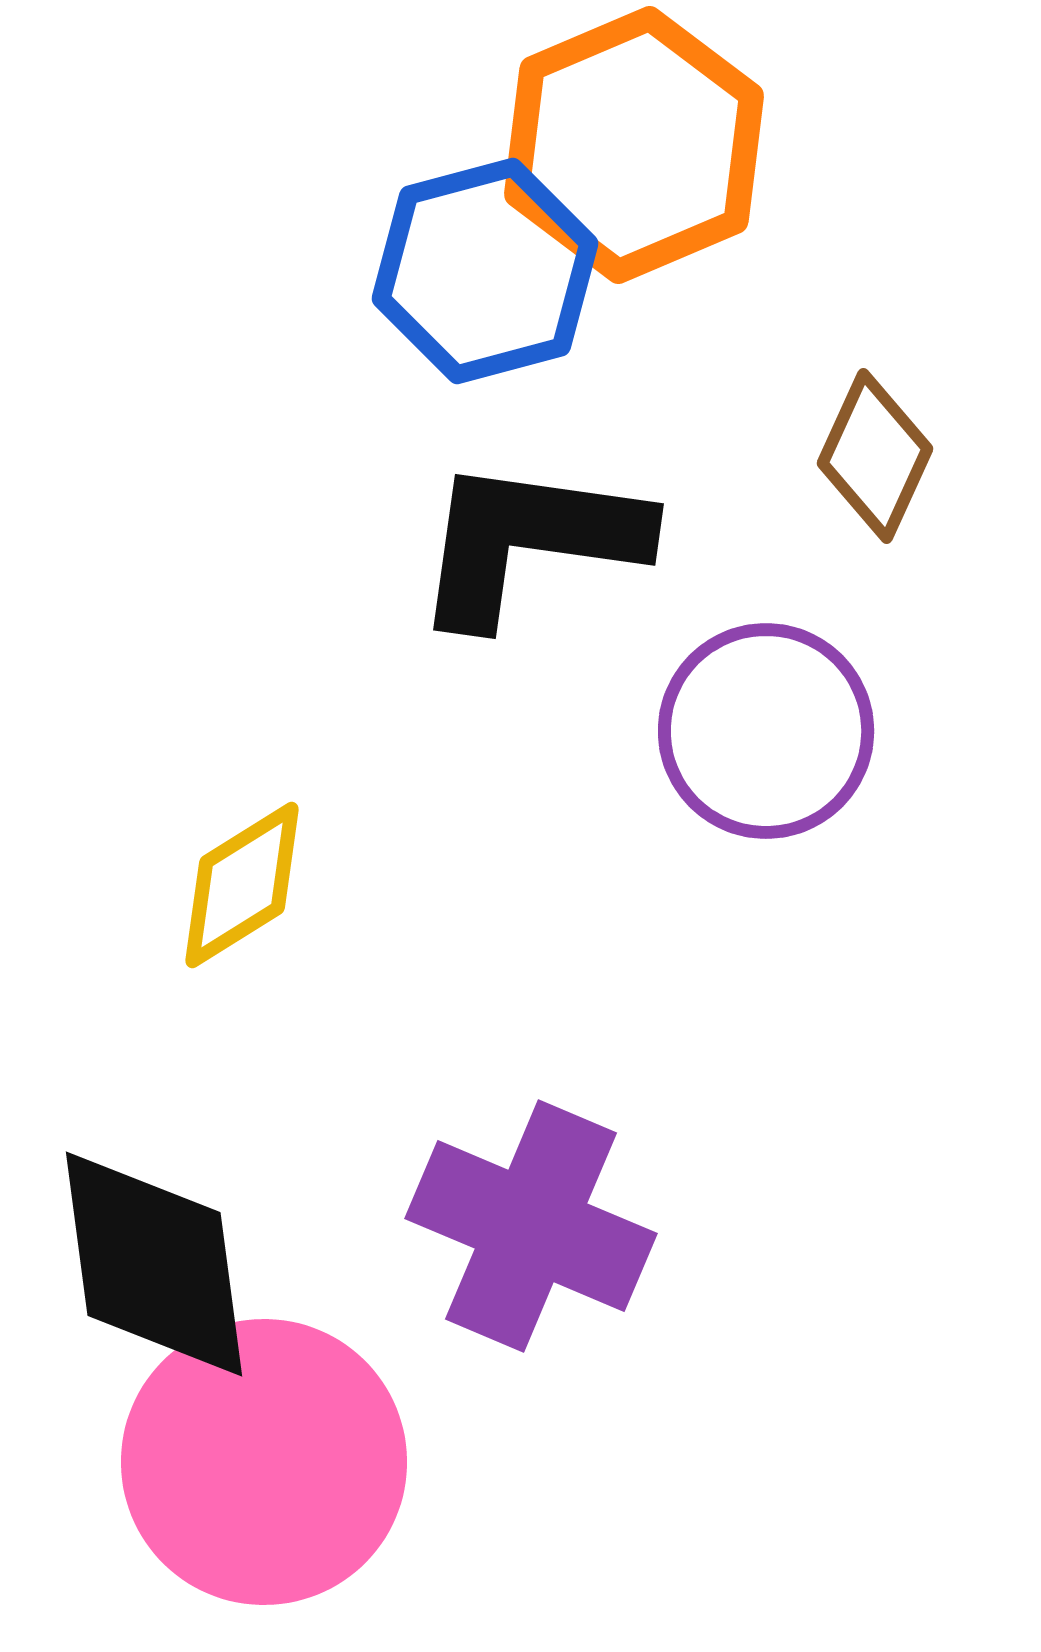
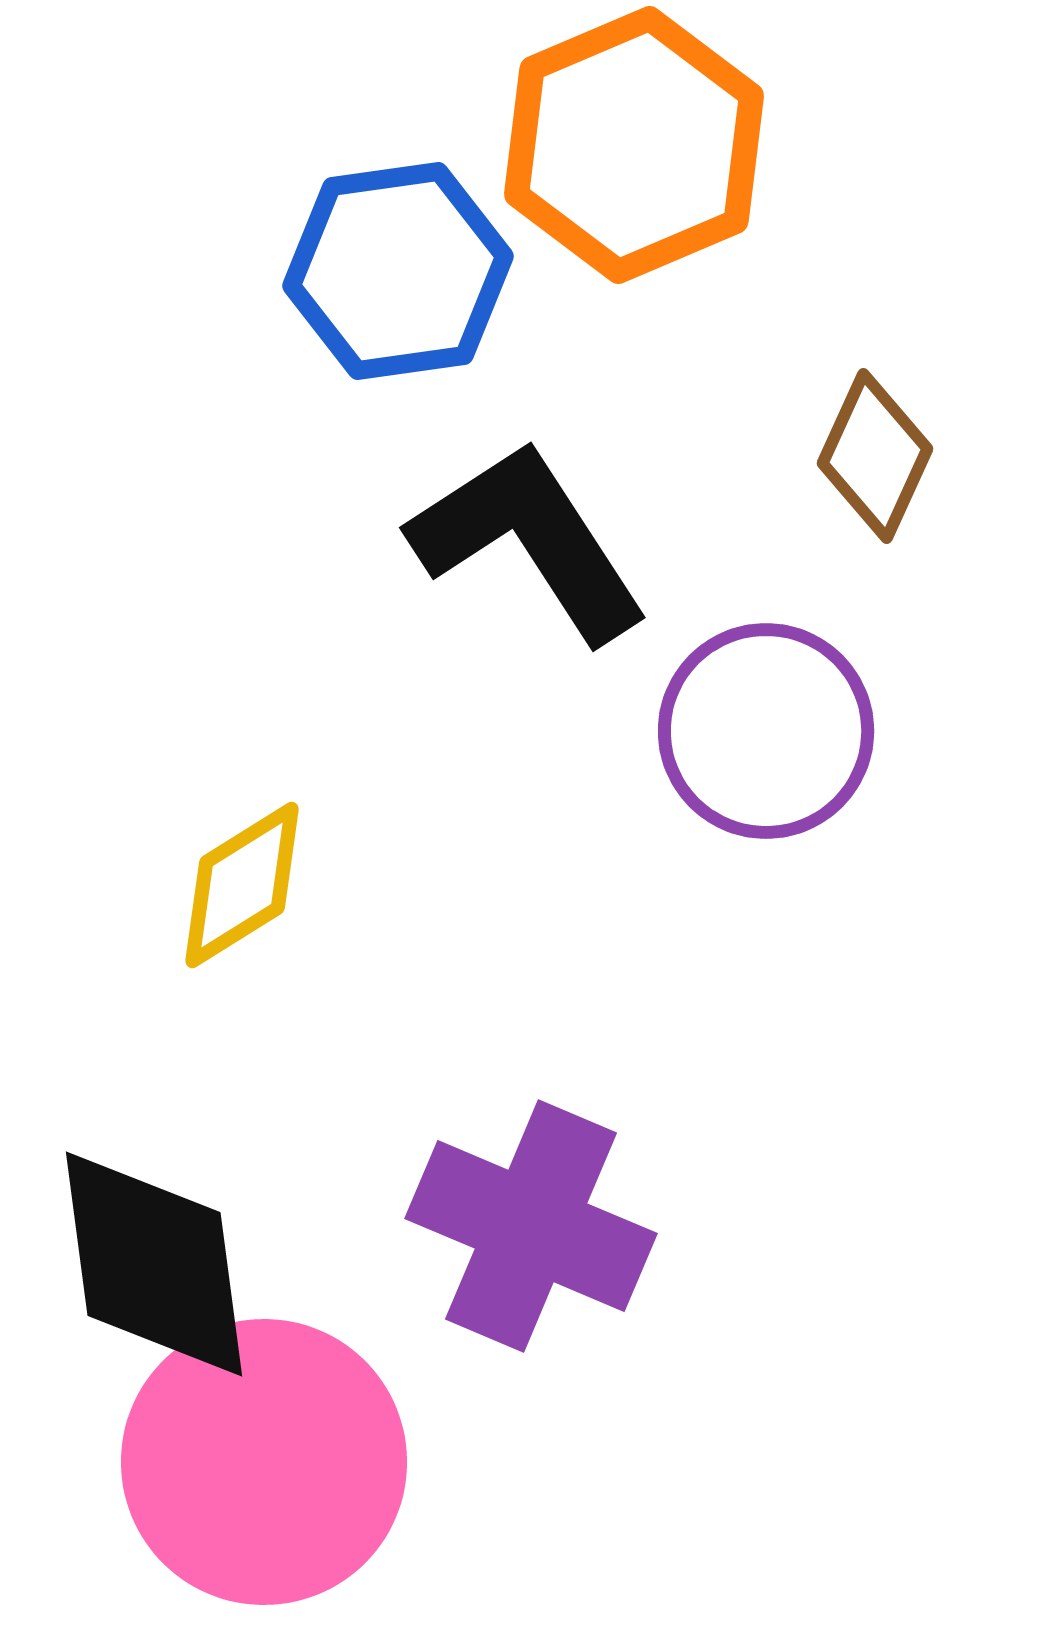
blue hexagon: moved 87 px left; rotated 7 degrees clockwise
black L-shape: rotated 49 degrees clockwise
